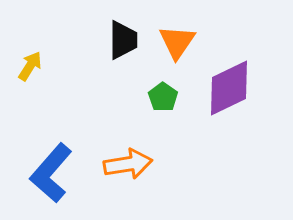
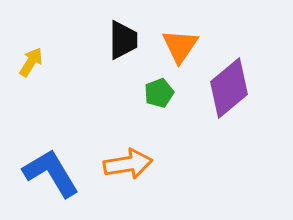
orange triangle: moved 3 px right, 4 px down
yellow arrow: moved 1 px right, 4 px up
purple diamond: rotated 14 degrees counterclockwise
green pentagon: moved 4 px left, 4 px up; rotated 16 degrees clockwise
blue L-shape: rotated 108 degrees clockwise
